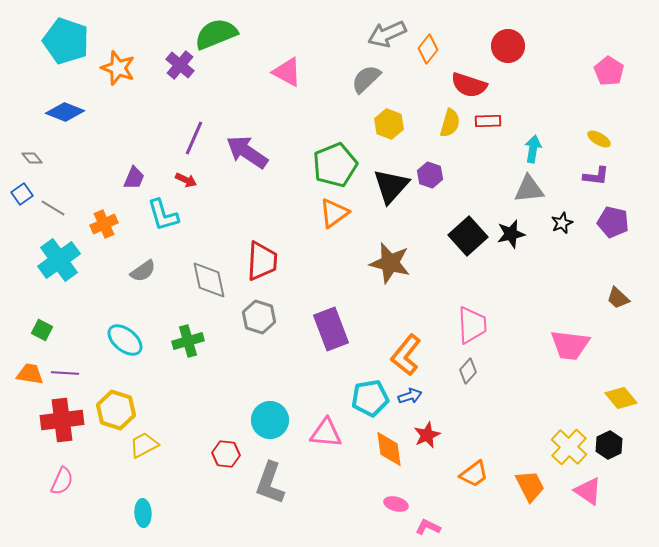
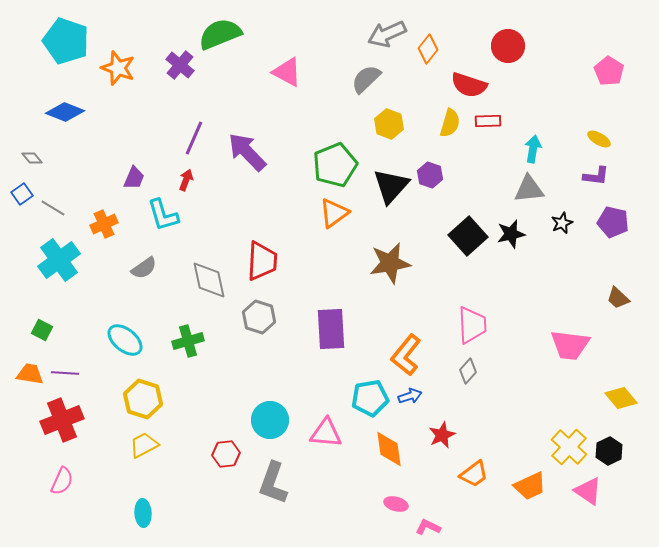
green semicircle at (216, 34): moved 4 px right
purple arrow at (247, 152): rotated 12 degrees clockwise
red arrow at (186, 180): rotated 95 degrees counterclockwise
brown star at (390, 263): rotated 24 degrees counterclockwise
gray semicircle at (143, 271): moved 1 px right, 3 px up
purple rectangle at (331, 329): rotated 18 degrees clockwise
yellow hexagon at (116, 410): moved 27 px right, 11 px up
red cross at (62, 420): rotated 15 degrees counterclockwise
red star at (427, 435): moved 15 px right
black hexagon at (609, 445): moved 6 px down
red hexagon at (226, 454): rotated 12 degrees counterclockwise
gray L-shape at (270, 483): moved 3 px right
orange trapezoid at (530, 486): rotated 92 degrees clockwise
